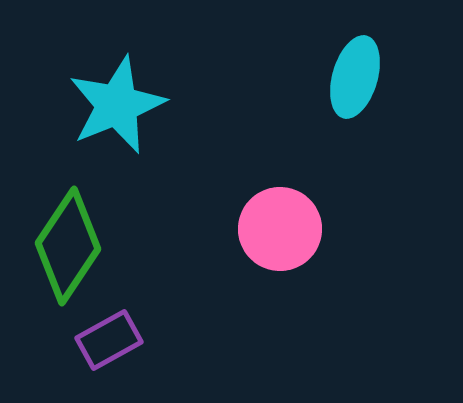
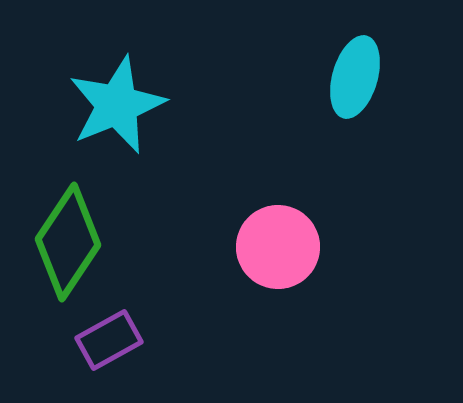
pink circle: moved 2 px left, 18 px down
green diamond: moved 4 px up
